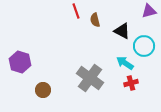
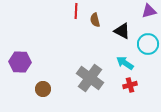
red line: rotated 21 degrees clockwise
cyan circle: moved 4 px right, 2 px up
purple hexagon: rotated 15 degrees counterclockwise
red cross: moved 1 px left, 2 px down
brown circle: moved 1 px up
